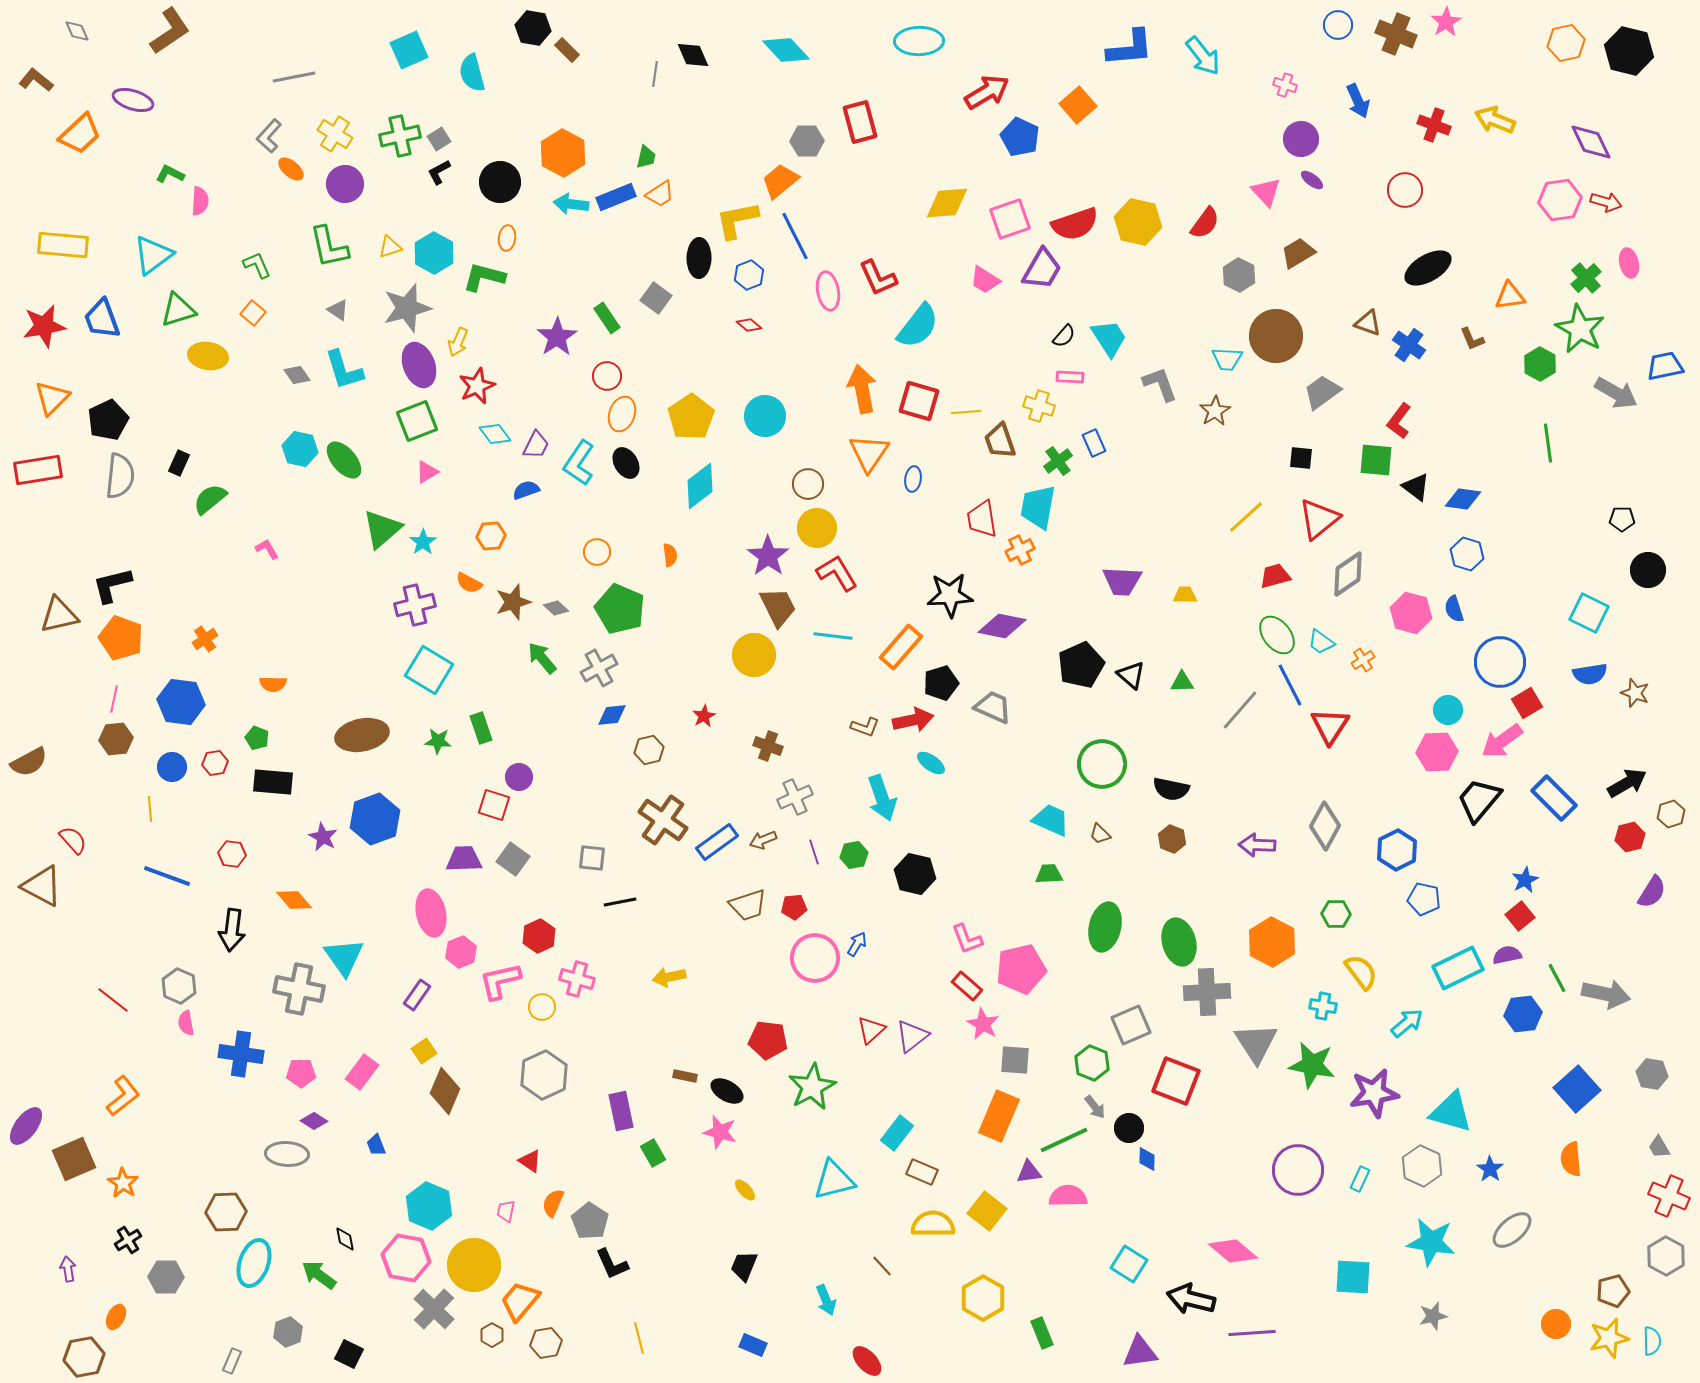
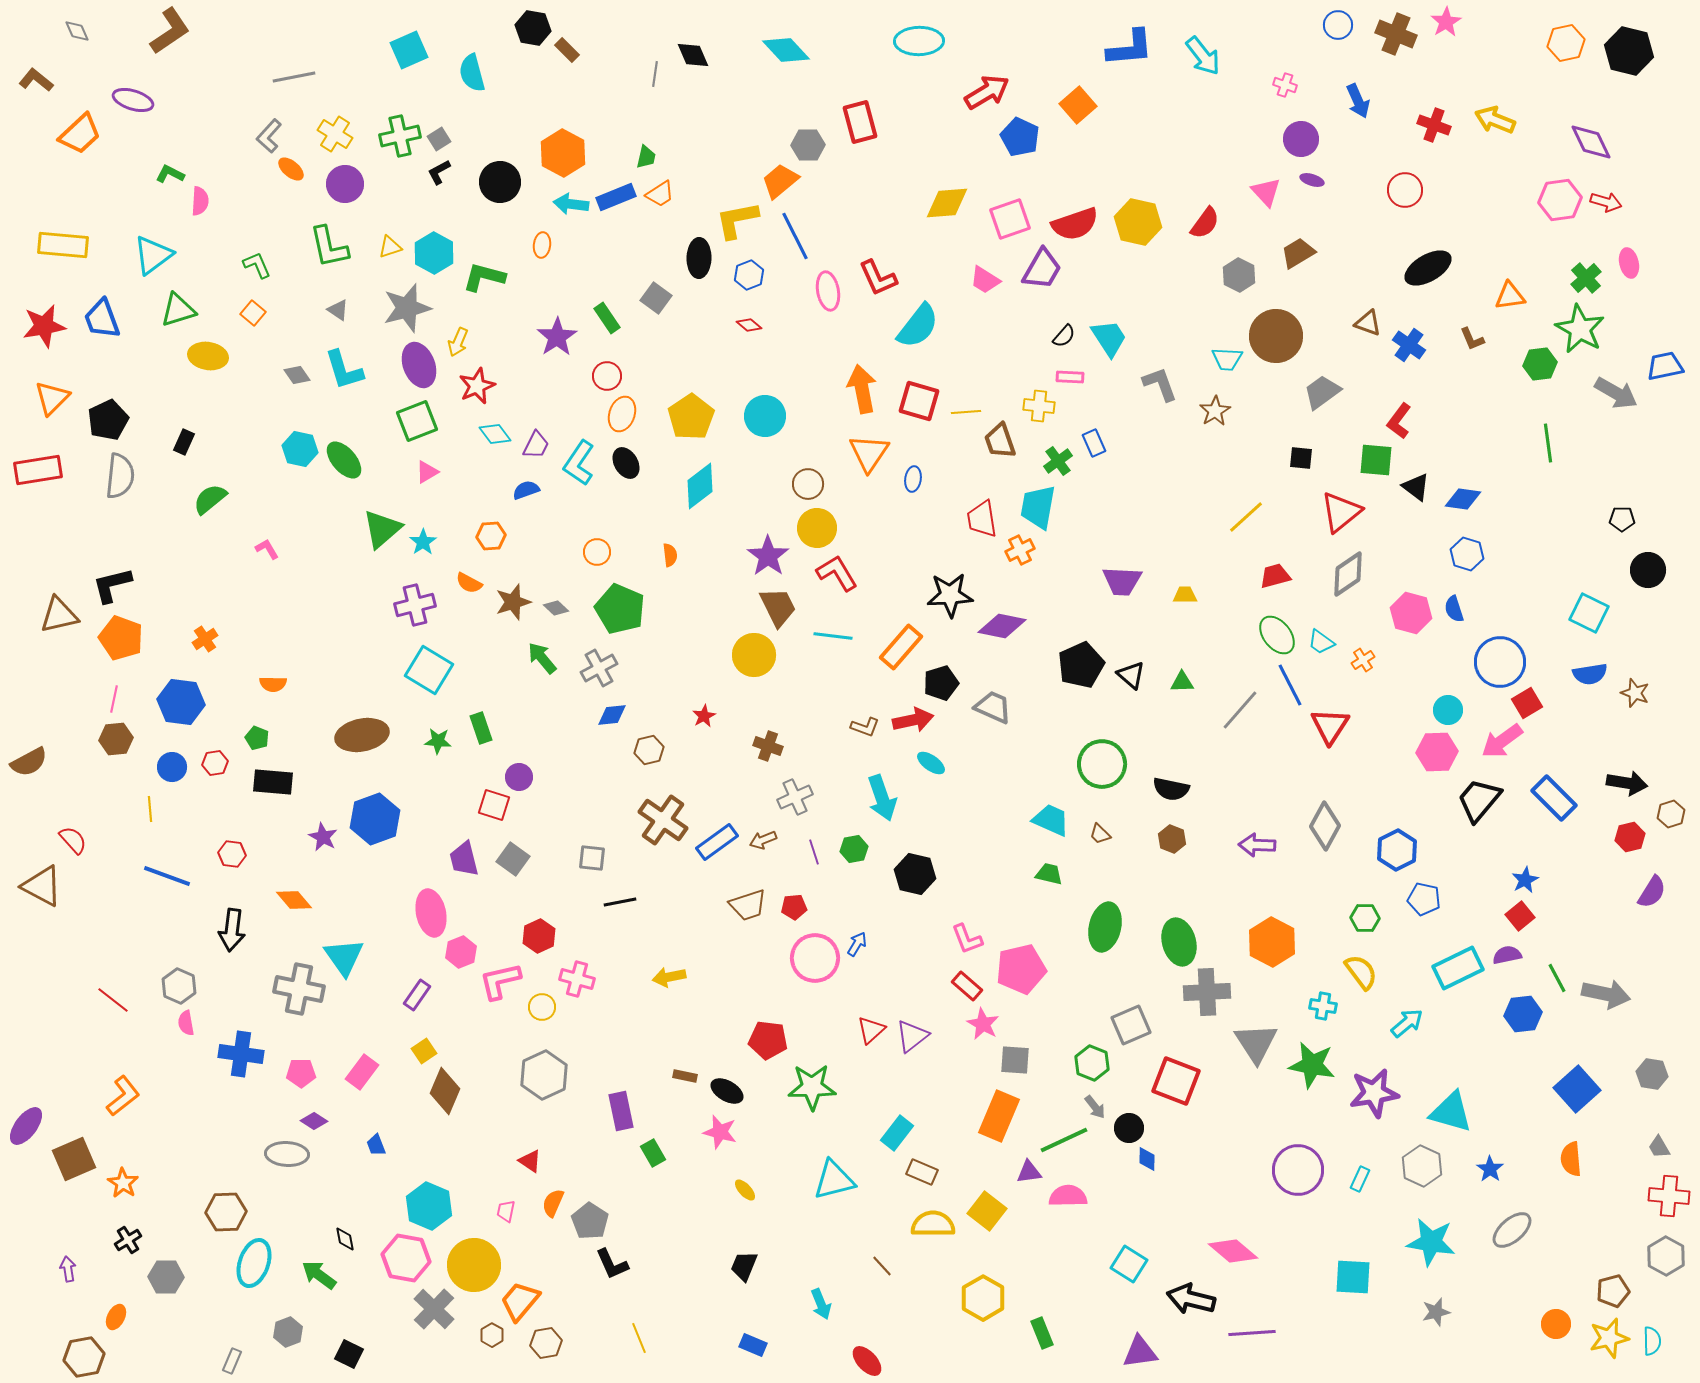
gray hexagon at (807, 141): moved 1 px right, 4 px down
purple ellipse at (1312, 180): rotated 20 degrees counterclockwise
orange ellipse at (507, 238): moved 35 px right, 7 px down
green hexagon at (1540, 364): rotated 24 degrees clockwise
yellow cross at (1039, 406): rotated 12 degrees counterclockwise
black rectangle at (179, 463): moved 5 px right, 21 px up
red triangle at (1319, 519): moved 22 px right, 7 px up
black arrow at (1627, 783): rotated 39 degrees clockwise
green hexagon at (854, 855): moved 6 px up
purple trapezoid at (464, 859): rotated 102 degrees counterclockwise
green trapezoid at (1049, 874): rotated 16 degrees clockwise
green hexagon at (1336, 914): moved 29 px right, 4 px down
green star at (812, 1087): rotated 27 degrees clockwise
red cross at (1669, 1196): rotated 18 degrees counterclockwise
cyan arrow at (826, 1300): moved 5 px left, 4 px down
gray star at (1433, 1316): moved 3 px right, 4 px up
yellow line at (639, 1338): rotated 8 degrees counterclockwise
